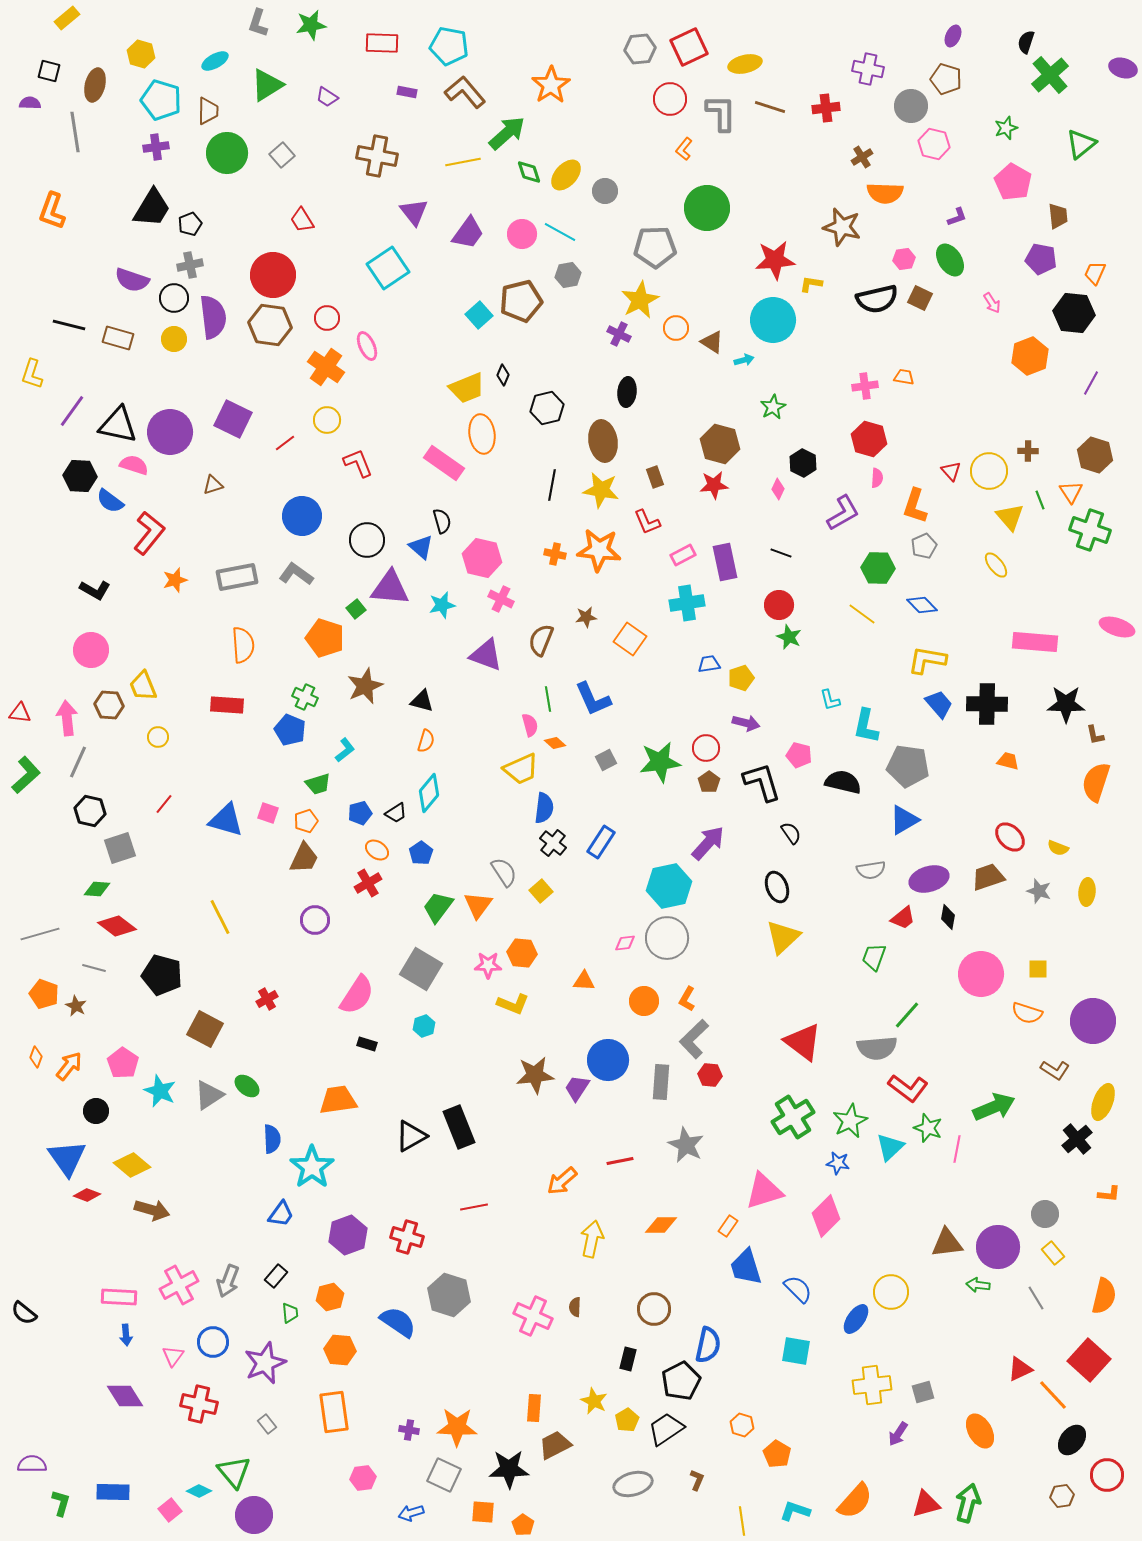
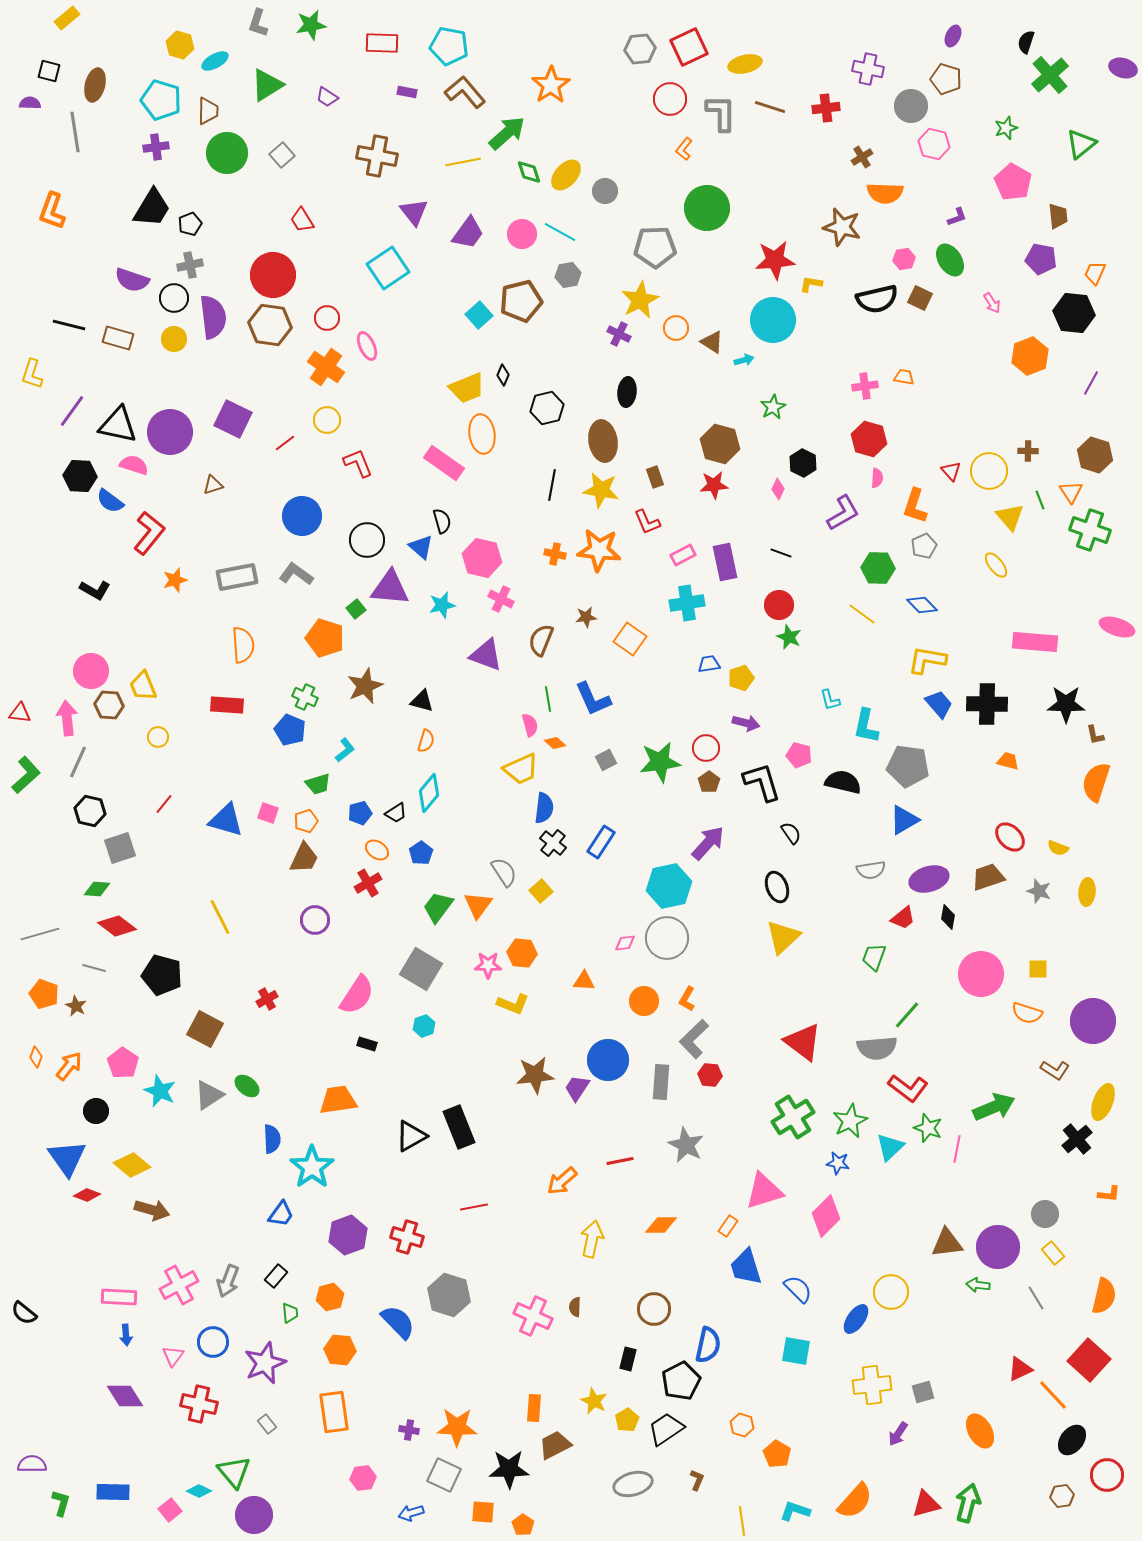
yellow hexagon at (141, 54): moved 39 px right, 9 px up
pink circle at (91, 650): moved 21 px down
blue semicircle at (398, 1322): rotated 12 degrees clockwise
